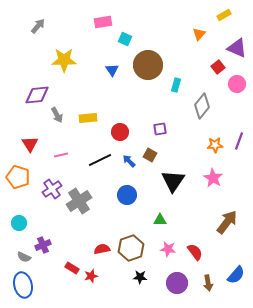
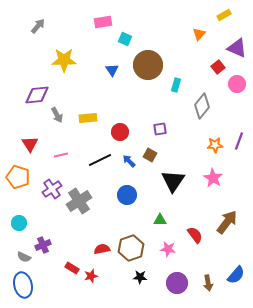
red semicircle at (195, 252): moved 17 px up
